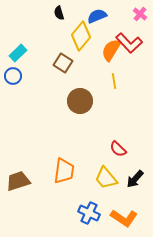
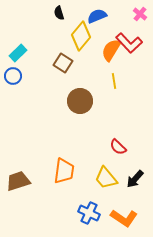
red semicircle: moved 2 px up
